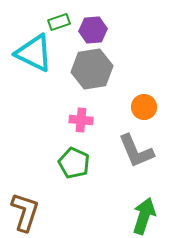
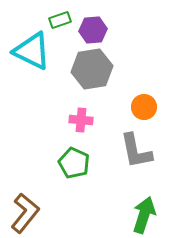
green rectangle: moved 1 px right, 2 px up
cyan triangle: moved 2 px left, 2 px up
gray L-shape: rotated 12 degrees clockwise
brown L-shape: moved 1 px down; rotated 21 degrees clockwise
green arrow: moved 1 px up
